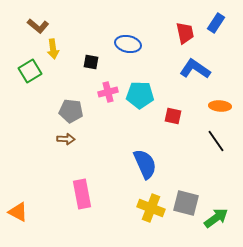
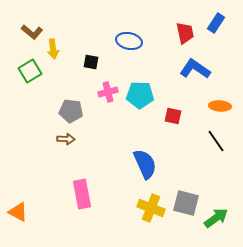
brown L-shape: moved 6 px left, 6 px down
blue ellipse: moved 1 px right, 3 px up
